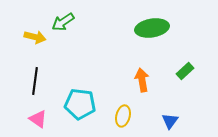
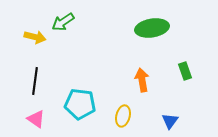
green rectangle: rotated 66 degrees counterclockwise
pink triangle: moved 2 px left
